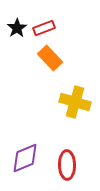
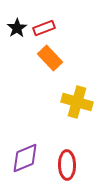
yellow cross: moved 2 px right
